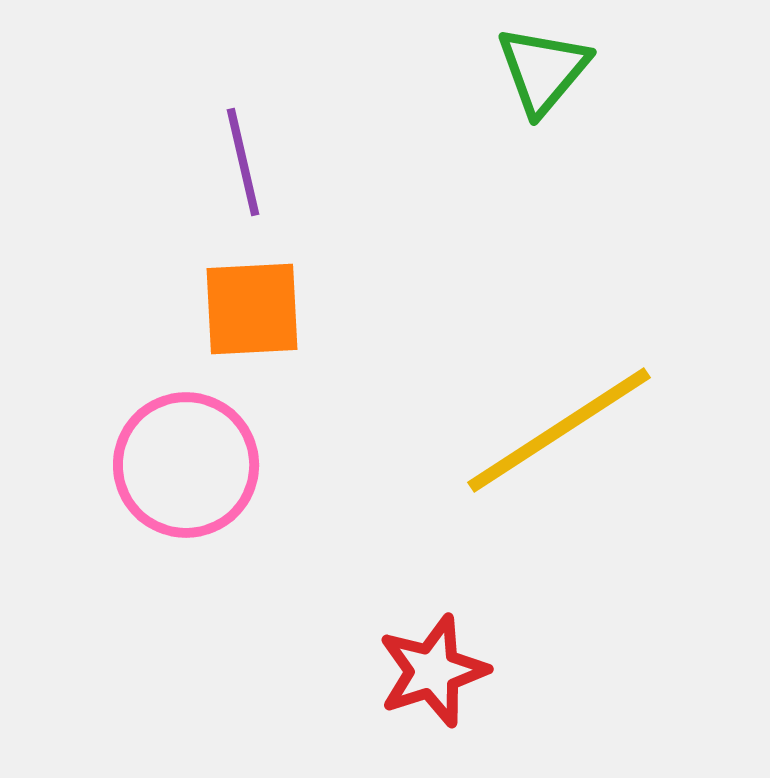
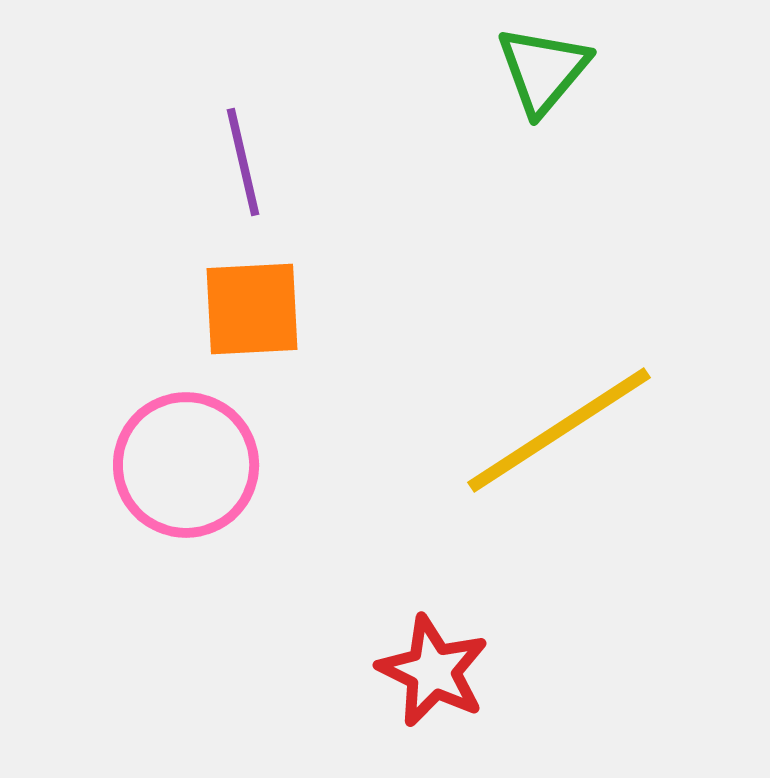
red star: rotated 28 degrees counterclockwise
